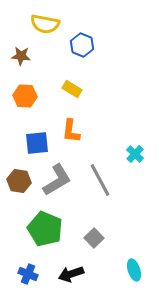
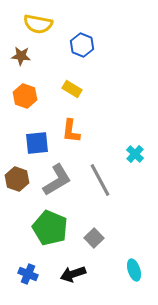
yellow semicircle: moved 7 px left
orange hexagon: rotated 15 degrees clockwise
brown hexagon: moved 2 px left, 2 px up; rotated 10 degrees clockwise
green pentagon: moved 5 px right, 1 px up
black arrow: moved 2 px right
